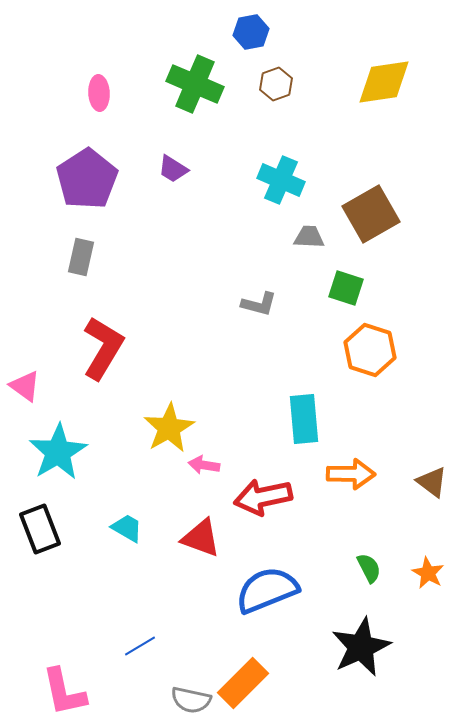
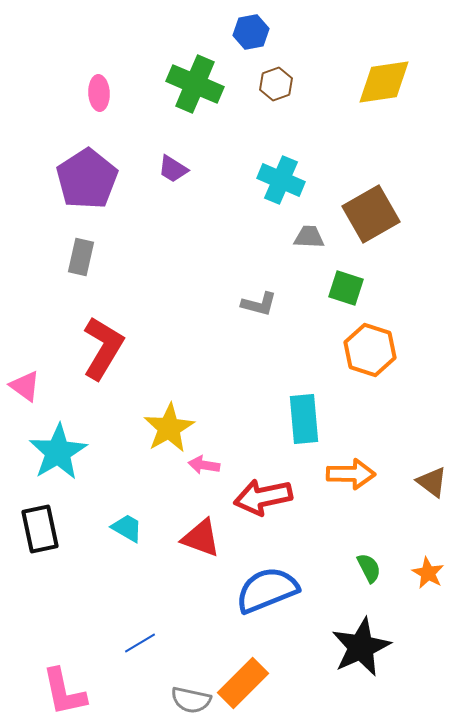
black rectangle: rotated 9 degrees clockwise
blue line: moved 3 px up
